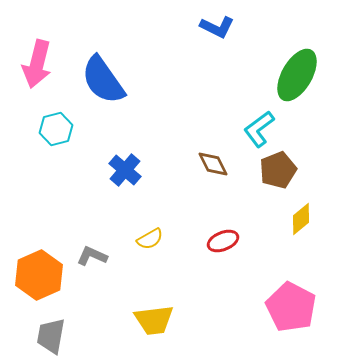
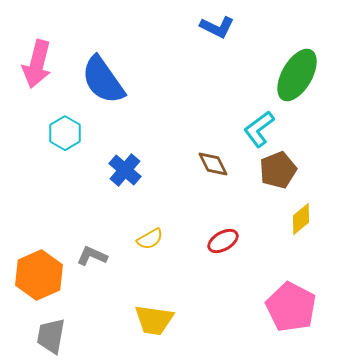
cyan hexagon: moved 9 px right, 4 px down; rotated 16 degrees counterclockwise
red ellipse: rotated 8 degrees counterclockwise
yellow trapezoid: rotated 15 degrees clockwise
